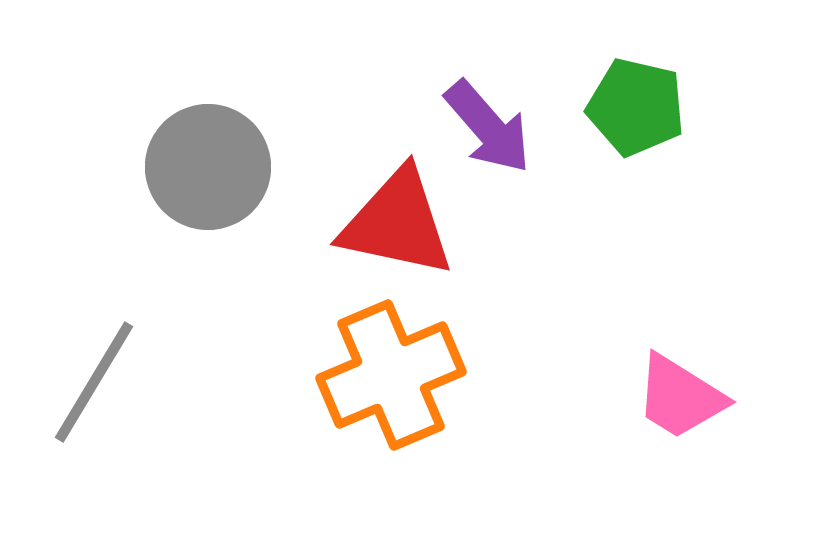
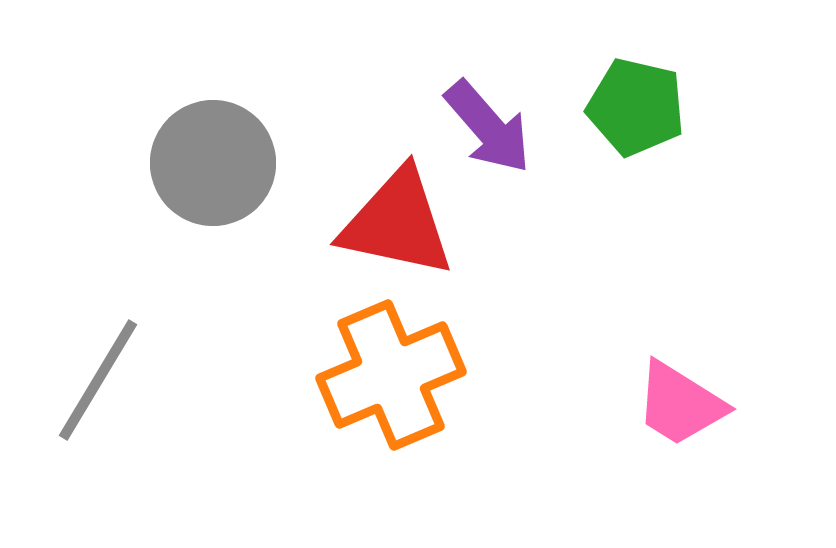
gray circle: moved 5 px right, 4 px up
gray line: moved 4 px right, 2 px up
pink trapezoid: moved 7 px down
